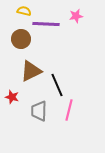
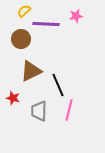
yellow semicircle: rotated 56 degrees counterclockwise
black line: moved 1 px right
red star: moved 1 px right, 1 px down
